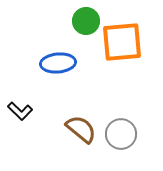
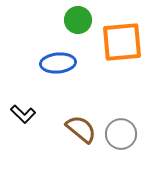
green circle: moved 8 px left, 1 px up
black L-shape: moved 3 px right, 3 px down
